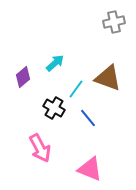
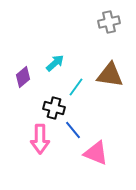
gray cross: moved 5 px left
brown triangle: moved 2 px right, 3 px up; rotated 12 degrees counterclockwise
cyan line: moved 2 px up
black cross: rotated 15 degrees counterclockwise
blue line: moved 15 px left, 12 px down
pink arrow: moved 9 px up; rotated 28 degrees clockwise
pink triangle: moved 6 px right, 16 px up
